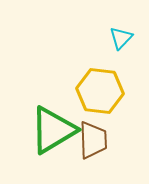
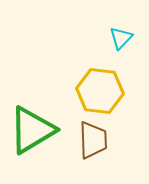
green triangle: moved 21 px left
